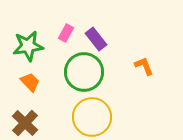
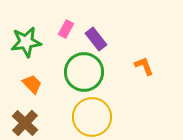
pink rectangle: moved 4 px up
green star: moved 2 px left, 4 px up
orange trapezoid: moved 2 px right, 2 px down
